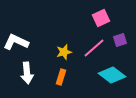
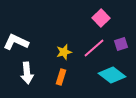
pink square: rotated 18 degrees counterclockwise
purple square: moved 1 px right, 4 px down
